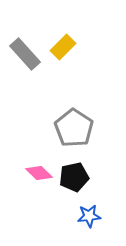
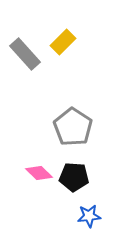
yellow rectangle: moved 5 px up
gray pentagon: moved 1 px left, 1 px up
black pentagon: rotated 16 degrees clockwise
